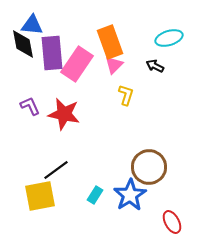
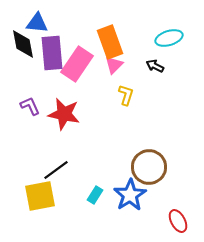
blue triangle: moved 5 px right, 2 px up
red ellipse: moved 6 px right, 1 px up
